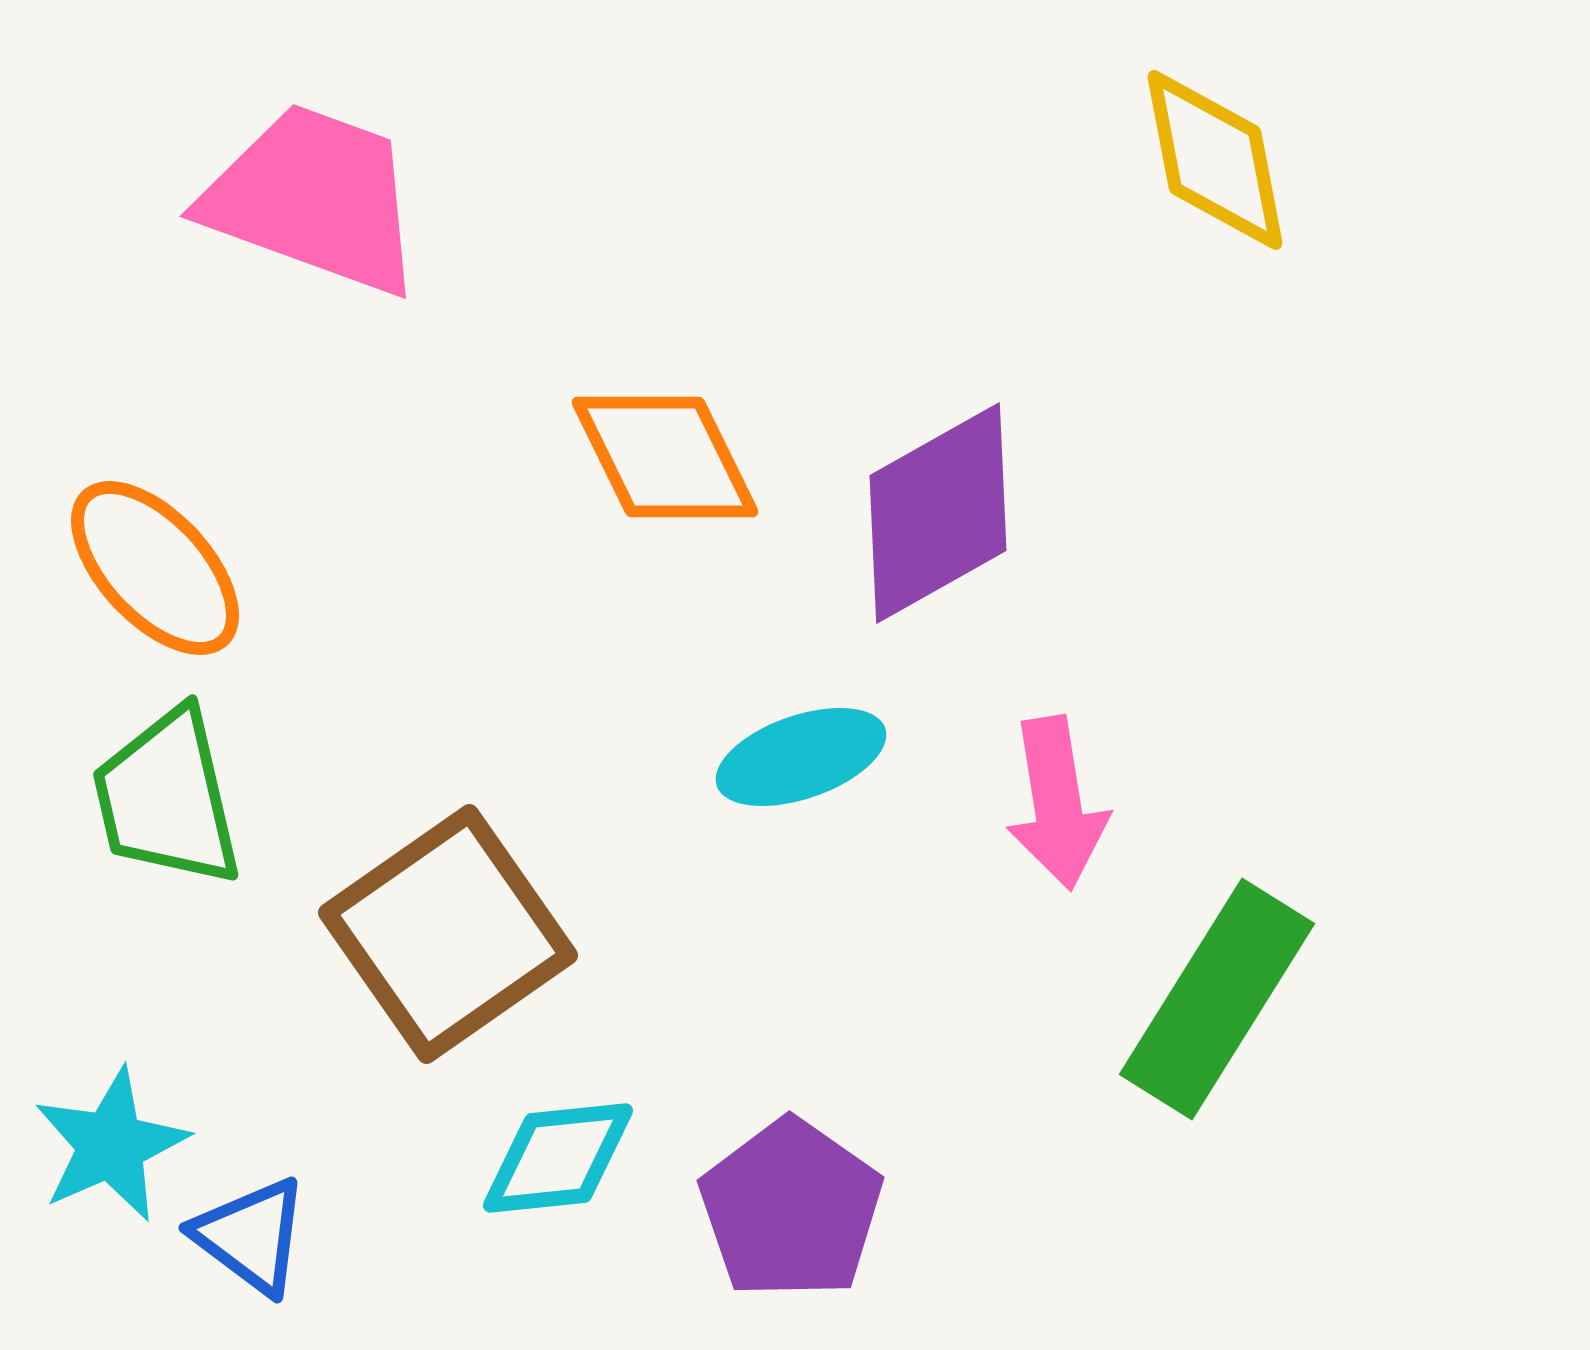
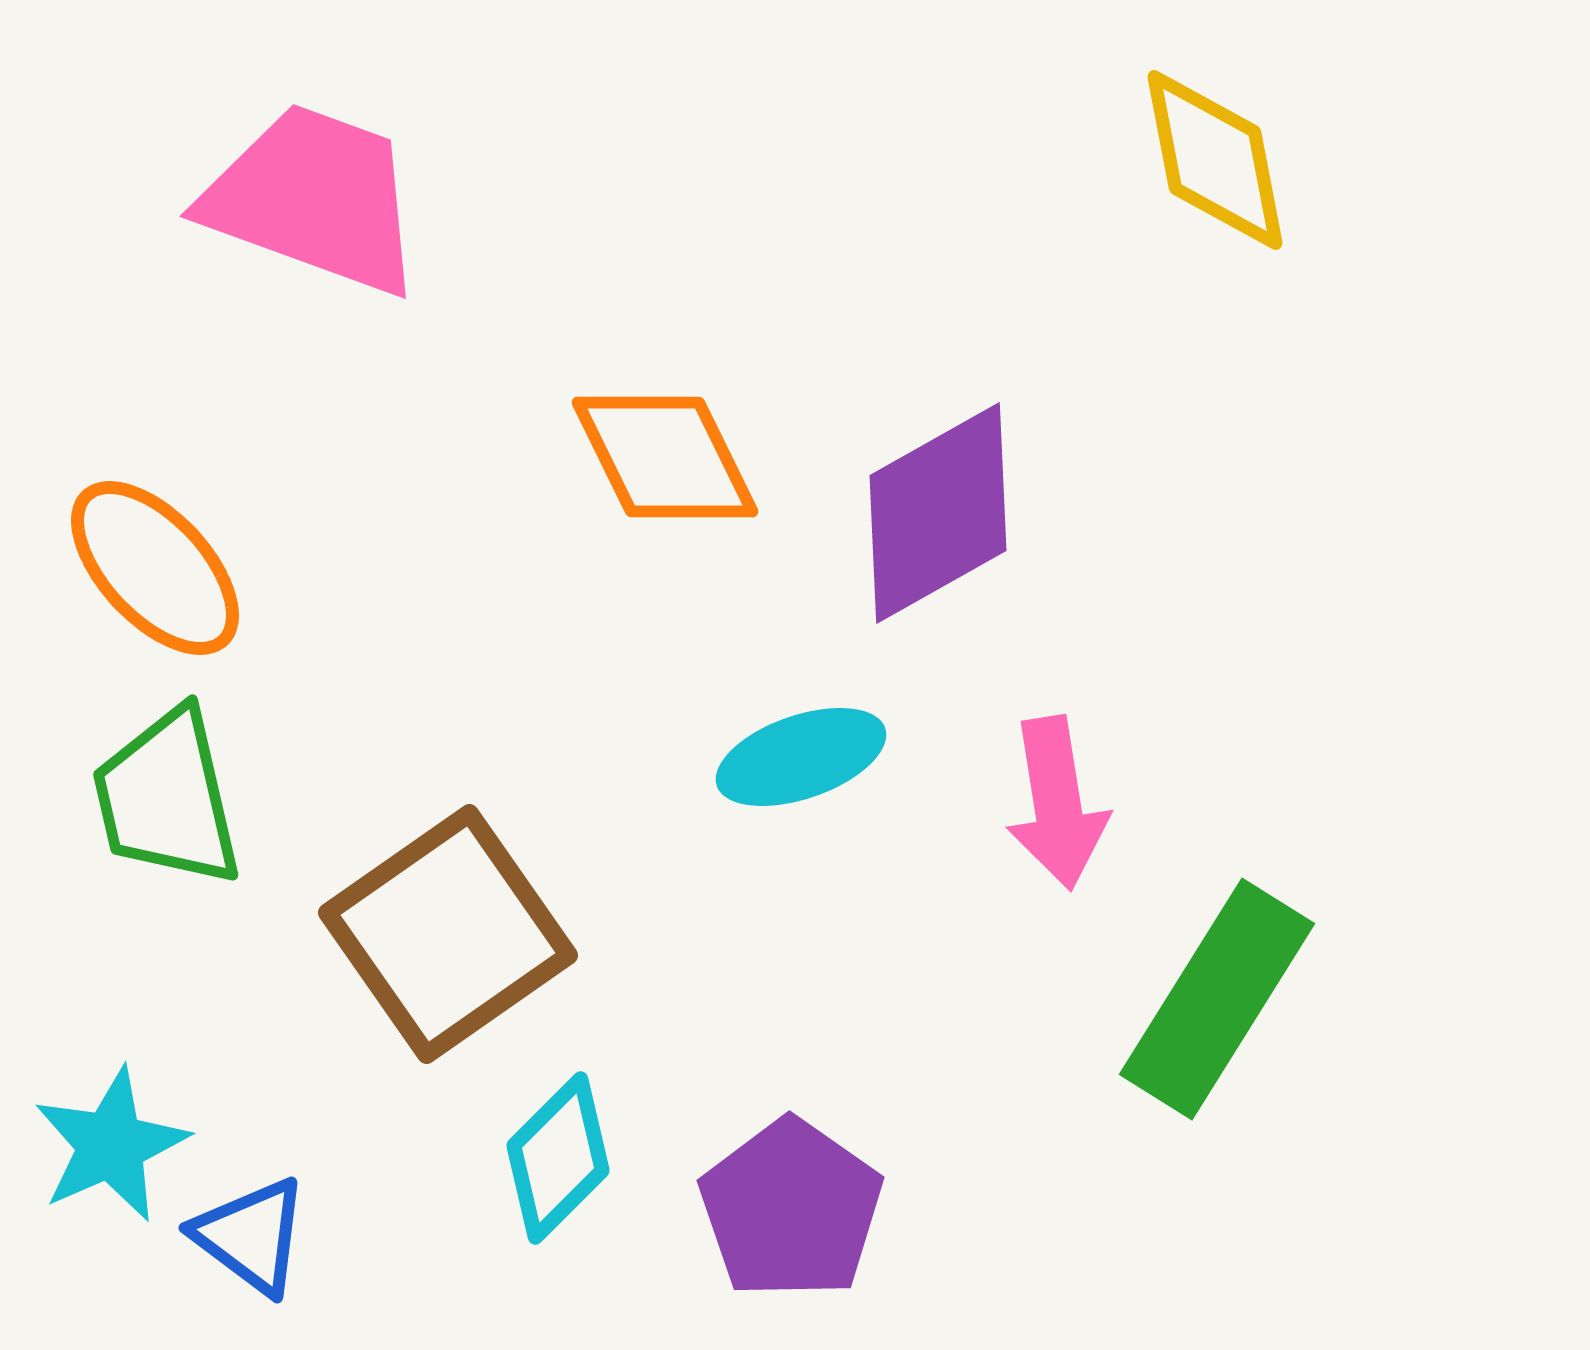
cyan diamond: rotated 39 degrees counterclockwise
